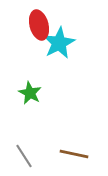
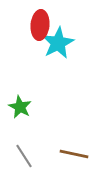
red ellipse: moved 1 px right; rotated 20 degrees clockwise
cyan star: moved 1 px left
green star: moved 10 px left, 14 px down
